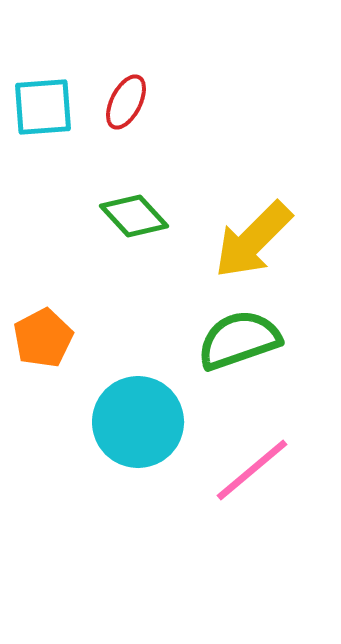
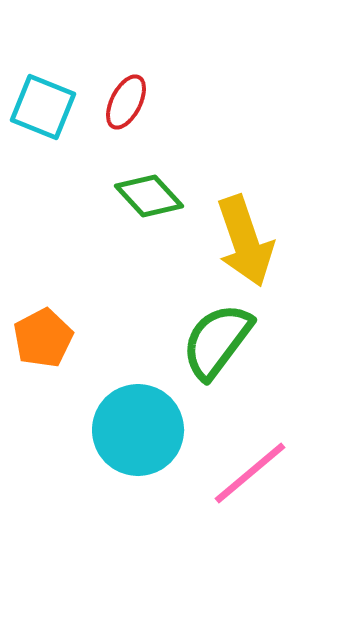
cyan square: rotated 26 degrees clockwise
green diamond: moved 15 px right, 20 px up
yellow arrow: moved 8 px left, 1 px down; rotated 64 degrees counterclockwise
green semicircle: moved 22 px left, 1 px down; rotated 34 degrees counterclockwise
cyan circle: moved 8 px down
pink line: moved 2 px left, 3 px down
